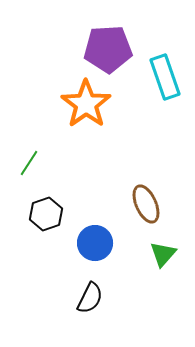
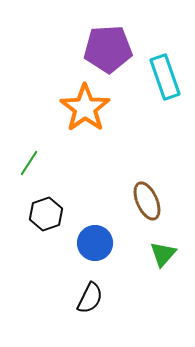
orange star: moved 1 px left, 4 px down
brown ellipse: moved 1 px right, 3 px up
